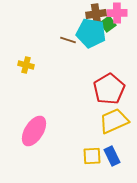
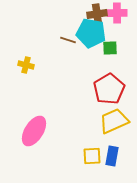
brown cross: moved 1 px right
green square: moved 2 px right, 24 px down; rotated 35 degrees clockwise
blue rectangle: rotated 36 degrees clockwise
